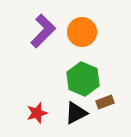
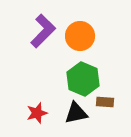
orange circle: moved 2 px left, 4 px down
brown rectangle: rotated 24 degrees clockwise
black triangle: rotated 15 degrees clockwise
